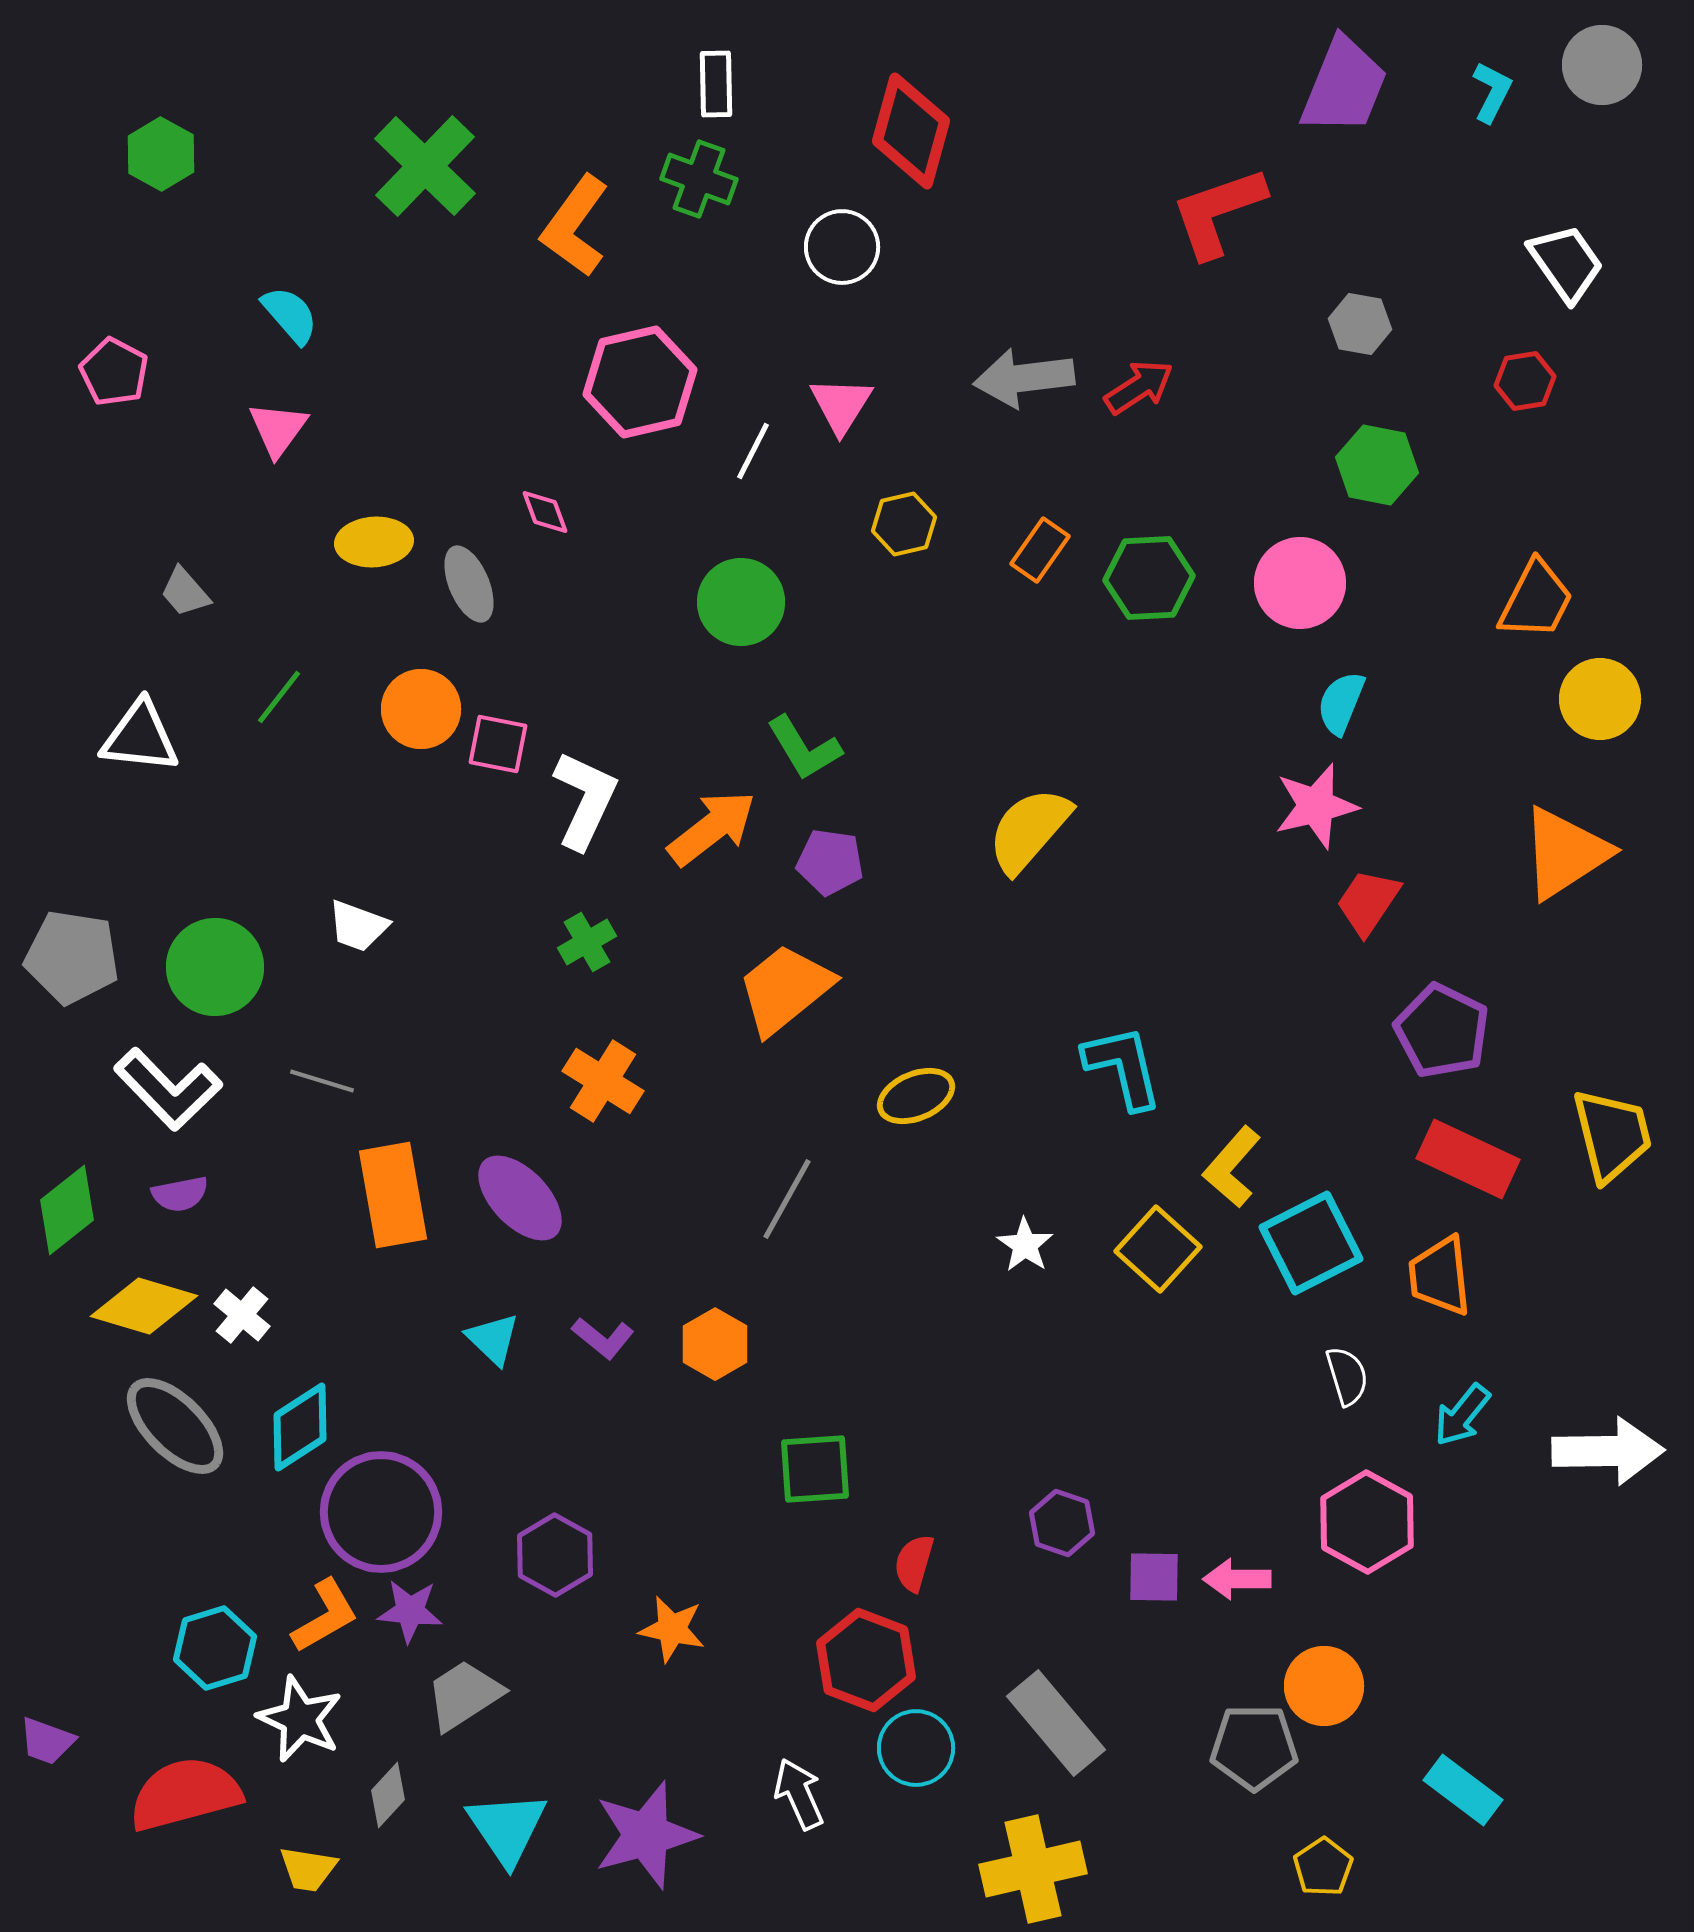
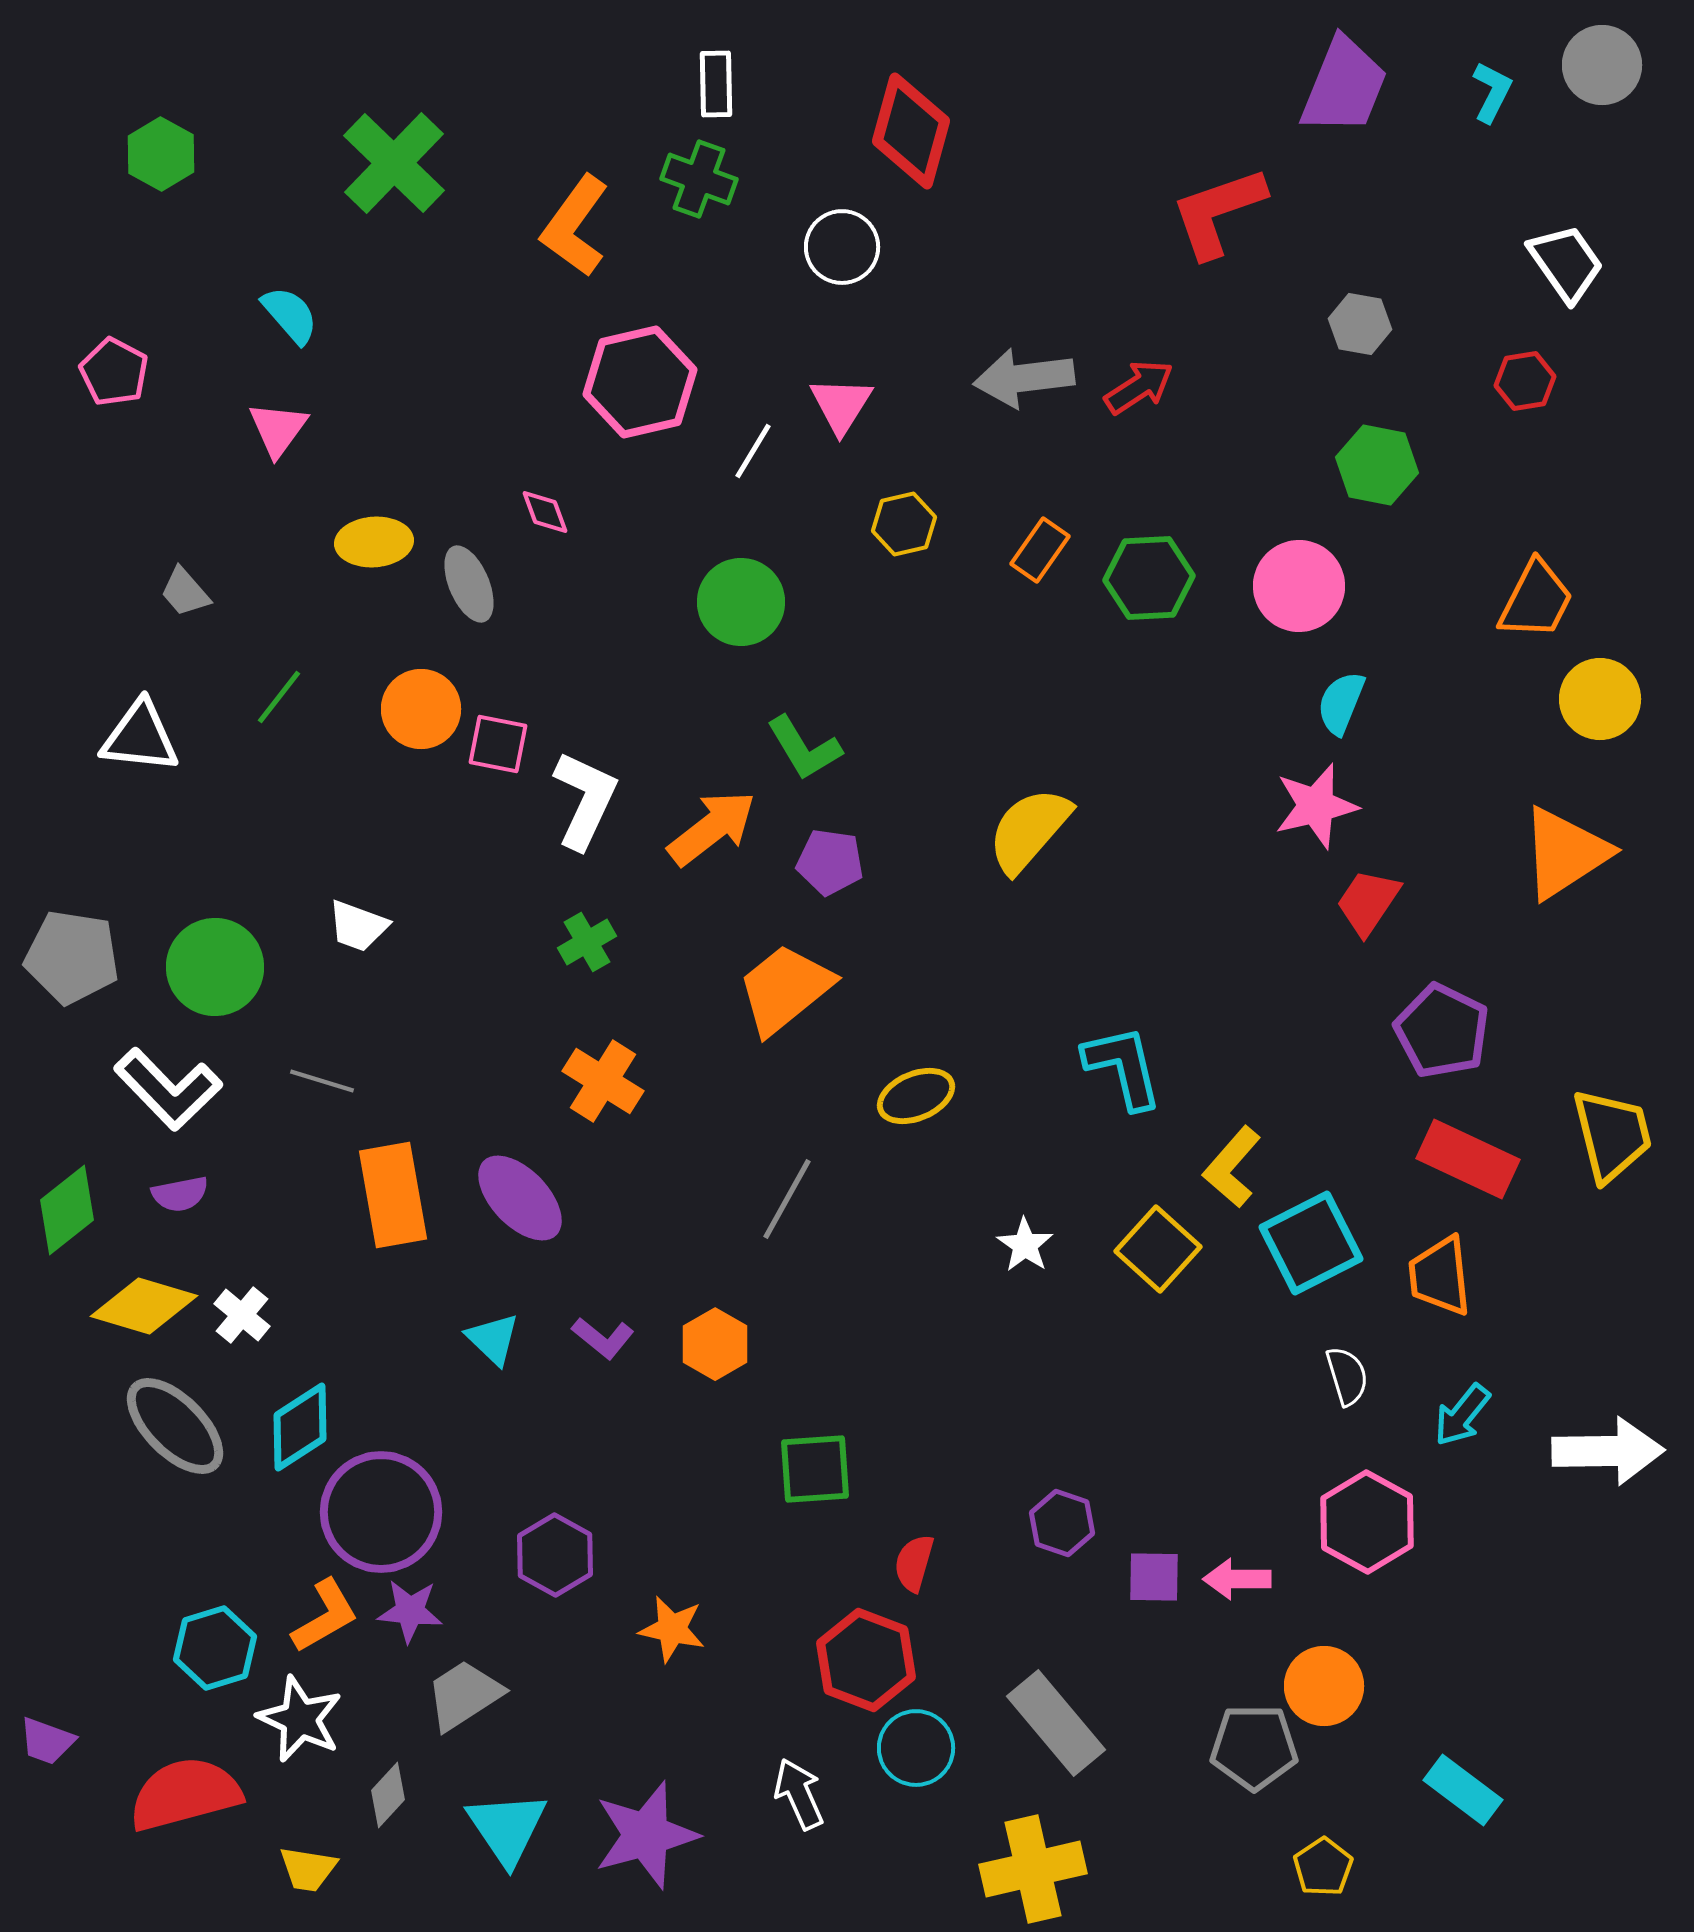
green cross at (425, 166): moved 31 px left, 3 px up
white line at (753, 451): rotated 4 degrees clockwise
pink circle at (1300, 583): moved 1 px left, 3 px down
